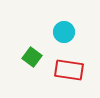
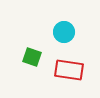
green square: rotated 18 degrees counterclockwise
